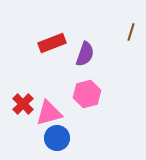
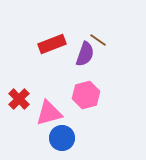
brown line: moved 33 px left, 8 px down; rotated 72 degrees counterclockwise
red rectangle: moved 1 px down
pink hexagon: moved 1 px left, 1 px down
red cross: moved 4 px left, 5 px up
blue circle: moved 5 px right
